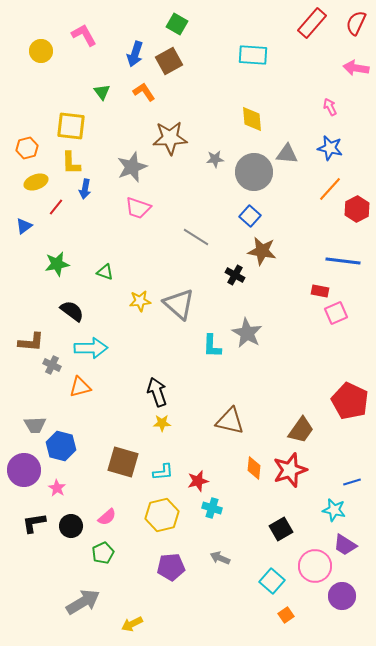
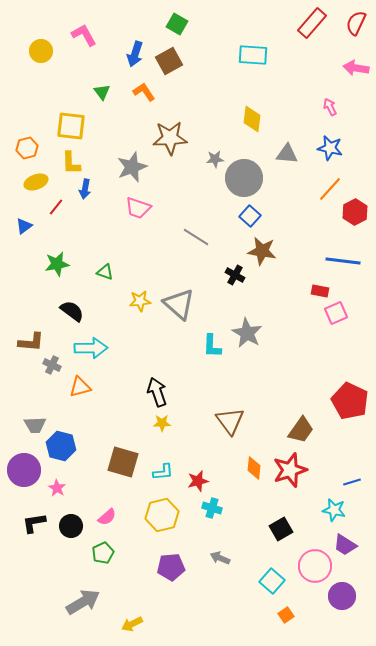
yellow diamond at (252, 119): rotated 12 degrees clockwise
gray circle at (254, 172): moved 10 px left, 6 px down
red hexagon at (357, 209): moved 2 px left, 3 px down
brown triangle at (230, 421): rotated 40 degrees clockwise
